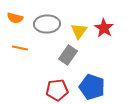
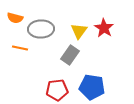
gray ellipse: moved 6 px left, 5 px down
gray rectangle: moved 2 px right
blue pentagon: rotated 10 degrees counterclockwise
